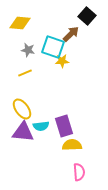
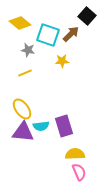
yellow diamond: rotated 35 degrees clockwise
cyan square: moved 5 px left, 12 px up
yellow semicircle: moved 3 px right, 9 px down
pink semicircle: rotated 18 degrees counterclockwise
